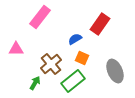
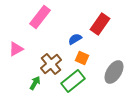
pink triangle: rotated 28 degrees counterclockwise
gray ellipse: moved 1 px left, 1 px down; rotated 55 degrees clockwise
